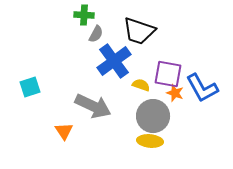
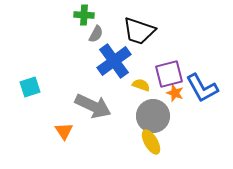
purple square: moved 1 px right; rotated 24 degrees counterclockwise
yellow ellipse: moved 1 px right, 1 px down; rotated 55 degrees clockwise
